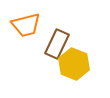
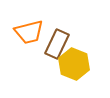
orange trapezoid: moved 3 px right, 7 px down
